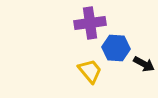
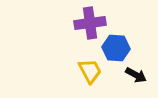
black arrow: moved 8 px left, 11 px down
yellow trapezoid: rotated 12 degrees clockwise
